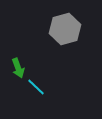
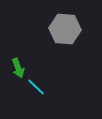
gray hexagon: rotated 20 degrees clockwise
